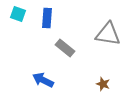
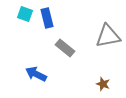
cyan square: moved 7 px right
blue rectangle: rotated 18 degrees counterclockwise
gray triangle: moved 2 px down; rotated 20 degrees counterclockwise
blue arrow: moved 7 px left, 6 px up
